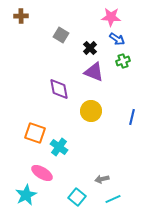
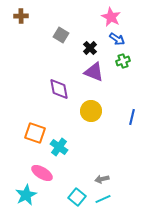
pink star: rotated 24 degrees clockwise
cyan line: moved 10 px left
